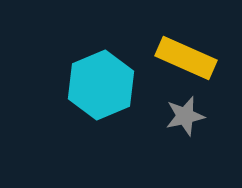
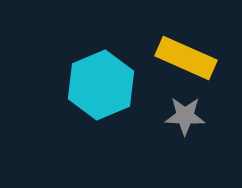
gray star: rotated 15 degrees clockwise
